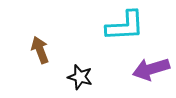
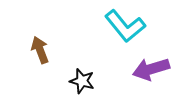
cyan L-shape: rotated 54 degrees clockwise
black star: moved 2 px right, 4 px down
